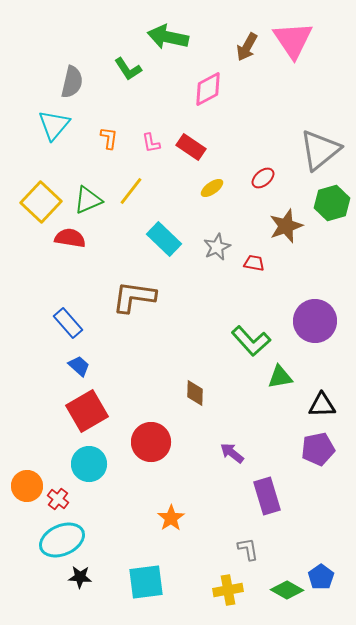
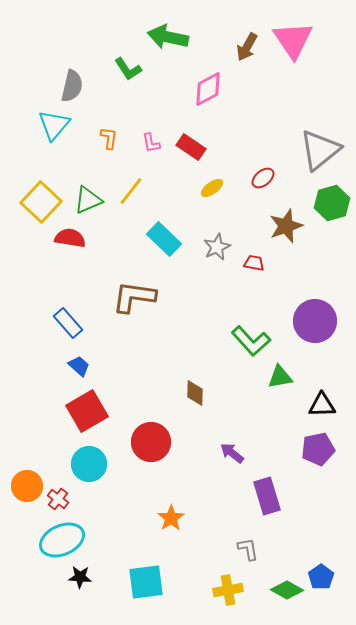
gray semicircle at (72, 82): moved 4 px down
